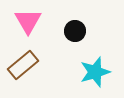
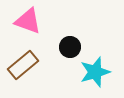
pink triangle: rotated 40 degrees counterclockwise
black circle: moved 5 px left, 16 px down
